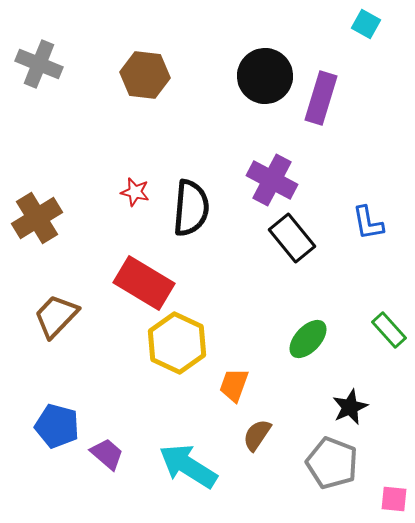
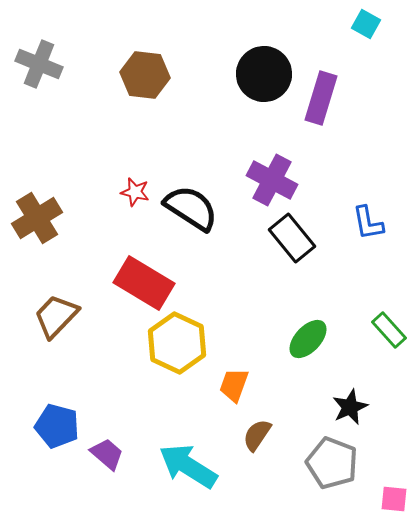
black circle: moved 1 px left, 2 px up
black semicircle: rotated 62 degrees counterclockwise
